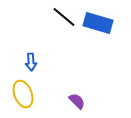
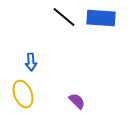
blue rectangle: moved 3 px right, 5 px up; rotated 12 degrees counterclockwise
